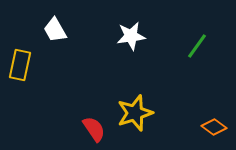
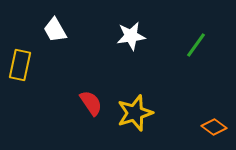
green line: moved 1 px left, 1 px up
red semicircle: moved 3 px left, 26 px up
